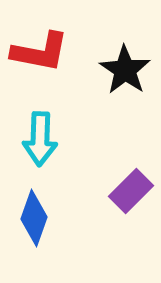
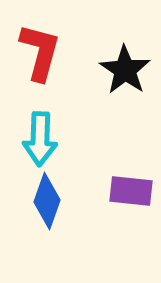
red L-shape: rotated 86 degrees counterclockwise
purple rectangle: rotated 51 degrees clockwise
blue diamond: moved 13 px right, 17 px up
